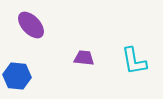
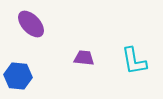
purple ellipse: moved 1 px up
blue hexagon: moved 1 px right
